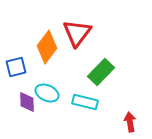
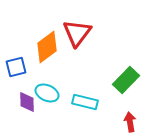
orange diamond: rotated 16 degrees clockwise
green rectangle: moved 25 px right, 8 px down
